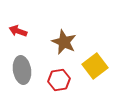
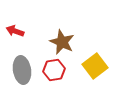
red arrow: moved 3 px left
brown star: moved 2 px left
red hexagon: moved 5 px left, 10 px up
